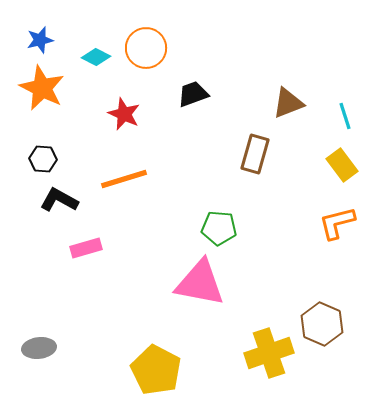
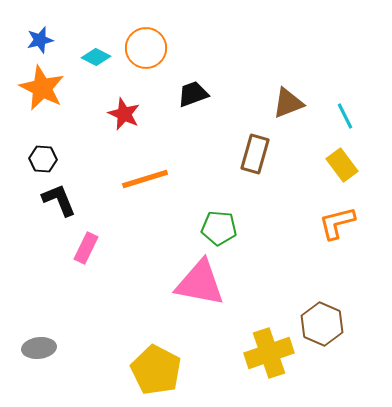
cyan line: rotated 8 degrees counterclockwise
orange line: moved 21 px right
black L-shape: rotated 39 degrees clockwise
pink rectangle: rotated 48 degrees counterclockwise
